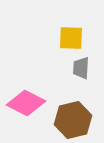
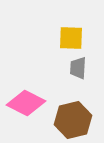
gray trapezoid: moved 3 px left
